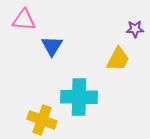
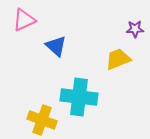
pink triangle: rotated 30 degrees counterclockwise
blue triangle: moved 4 px right; rotated 20 degrees counterclockwise
yellow trapezoid: rotated 140 degrees counterclockwise
cyan cross: rotated 6 degrees clockwise
